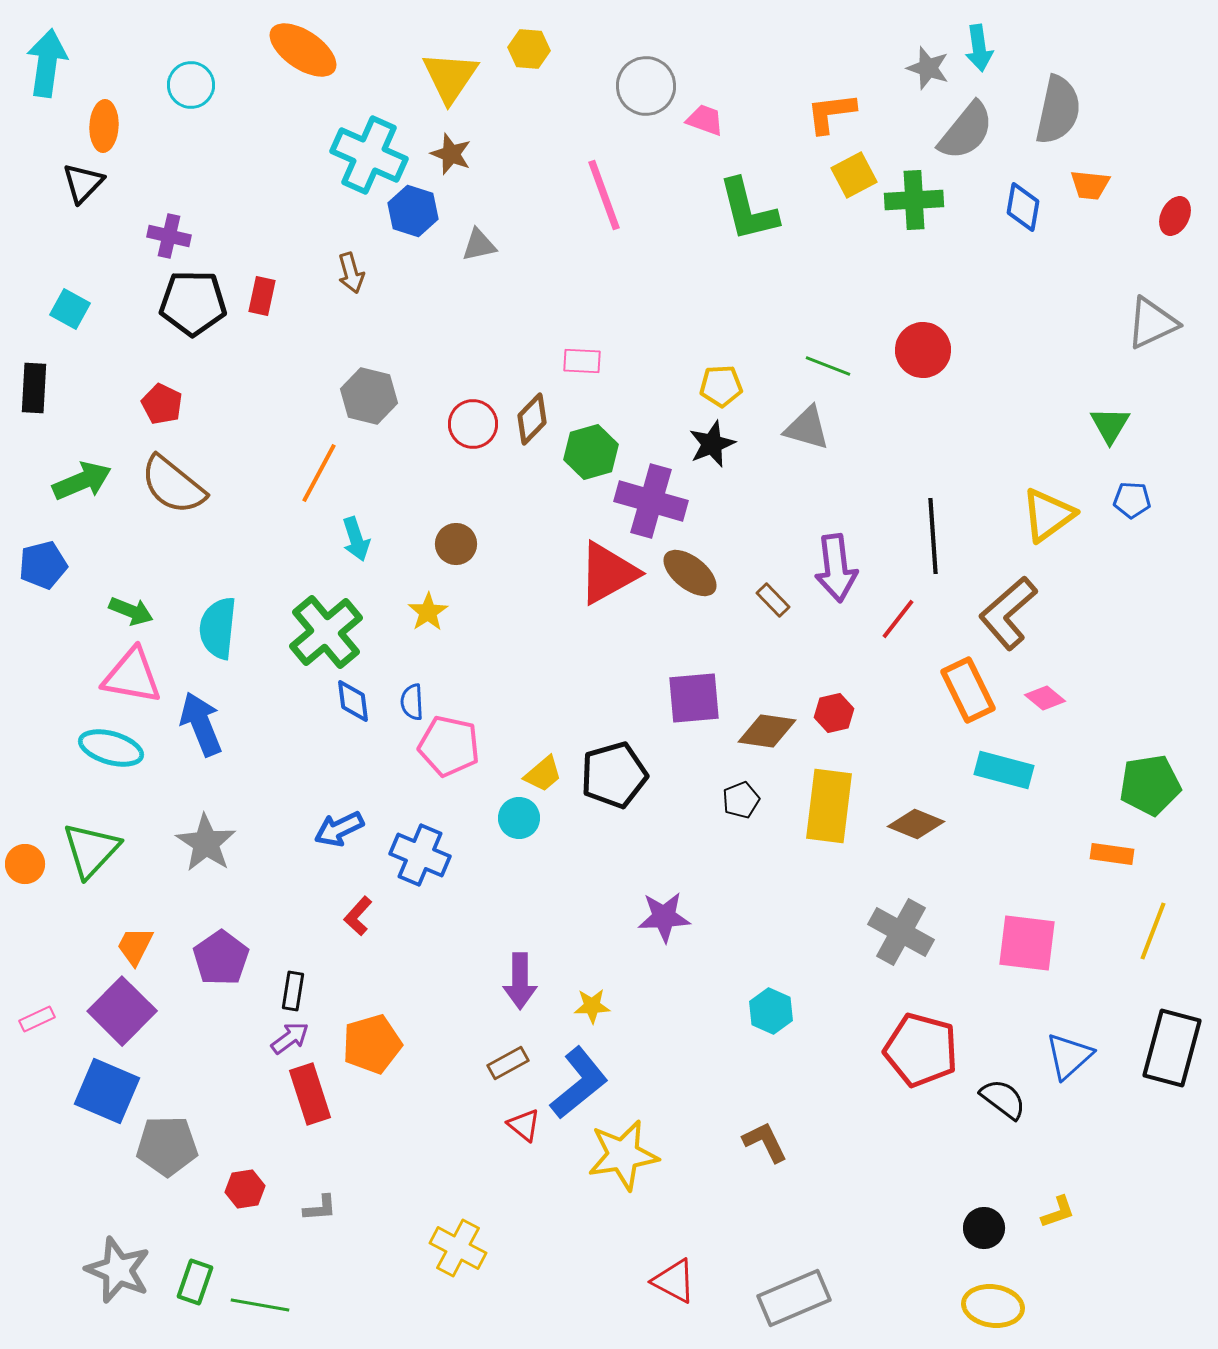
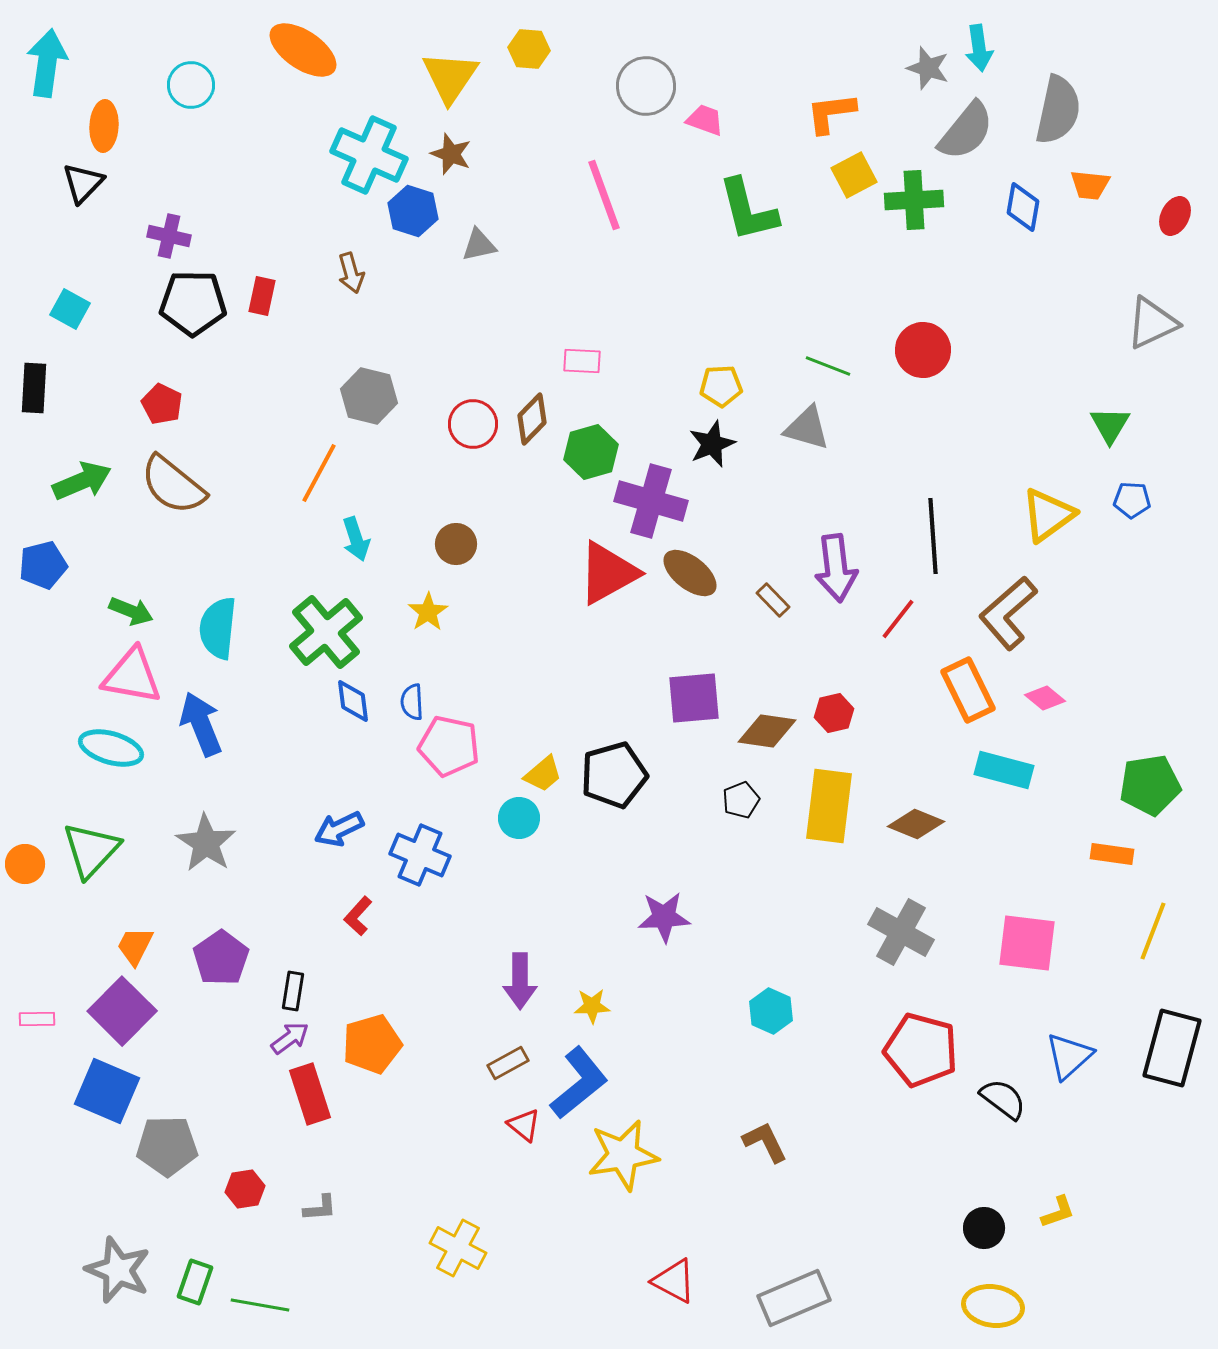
pink rectangle at (37, 1019): rotated 24 degrees clockwise
